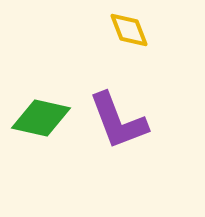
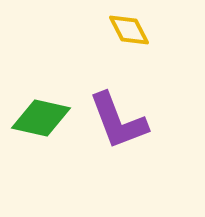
yellow diamond: rotated 6 degrees counterclockwise
